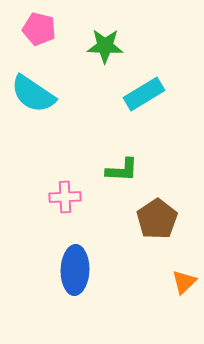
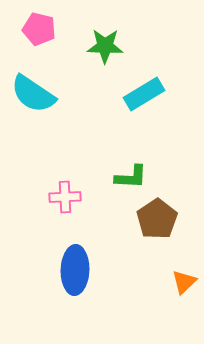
green L-shape: moved 9 px right, 7 px down
